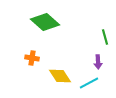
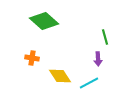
green diamond: moved 1 px left, 1 px up
purple arrow: moved 3 px up
